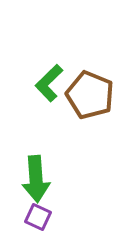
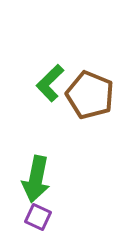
green L-shape: moved 1 px right
green arrow: rotated 15 degrees clockwise
